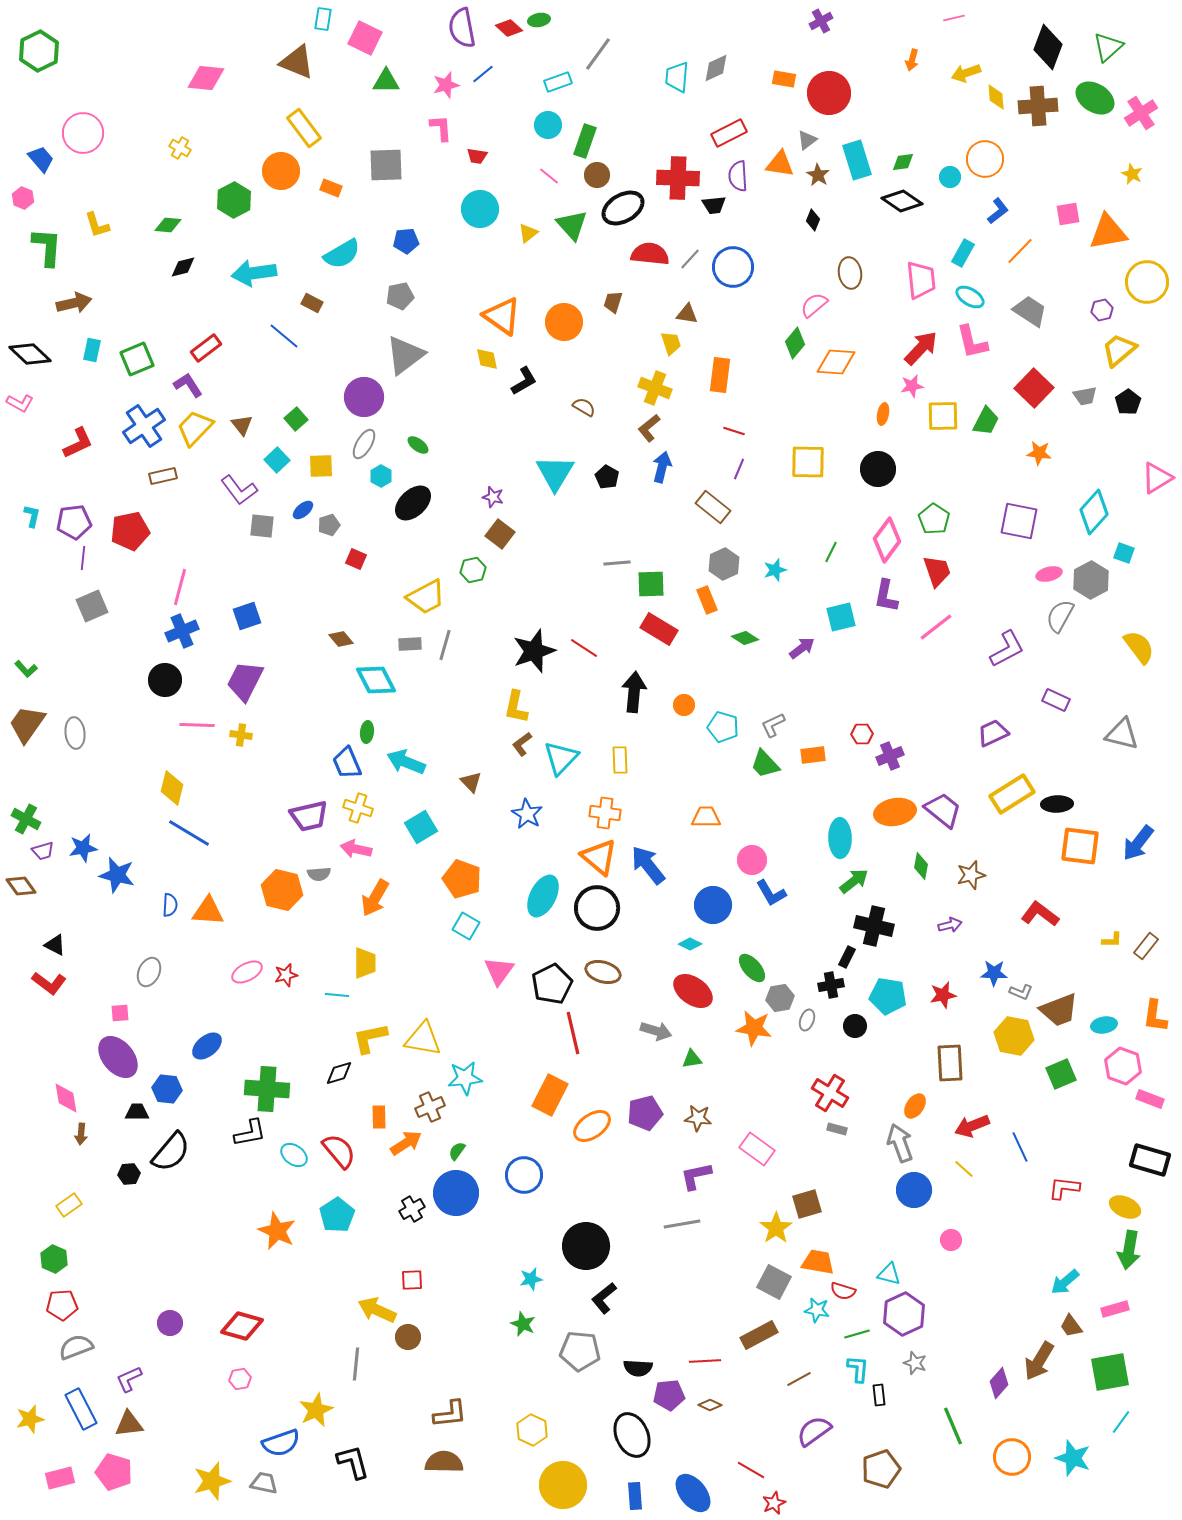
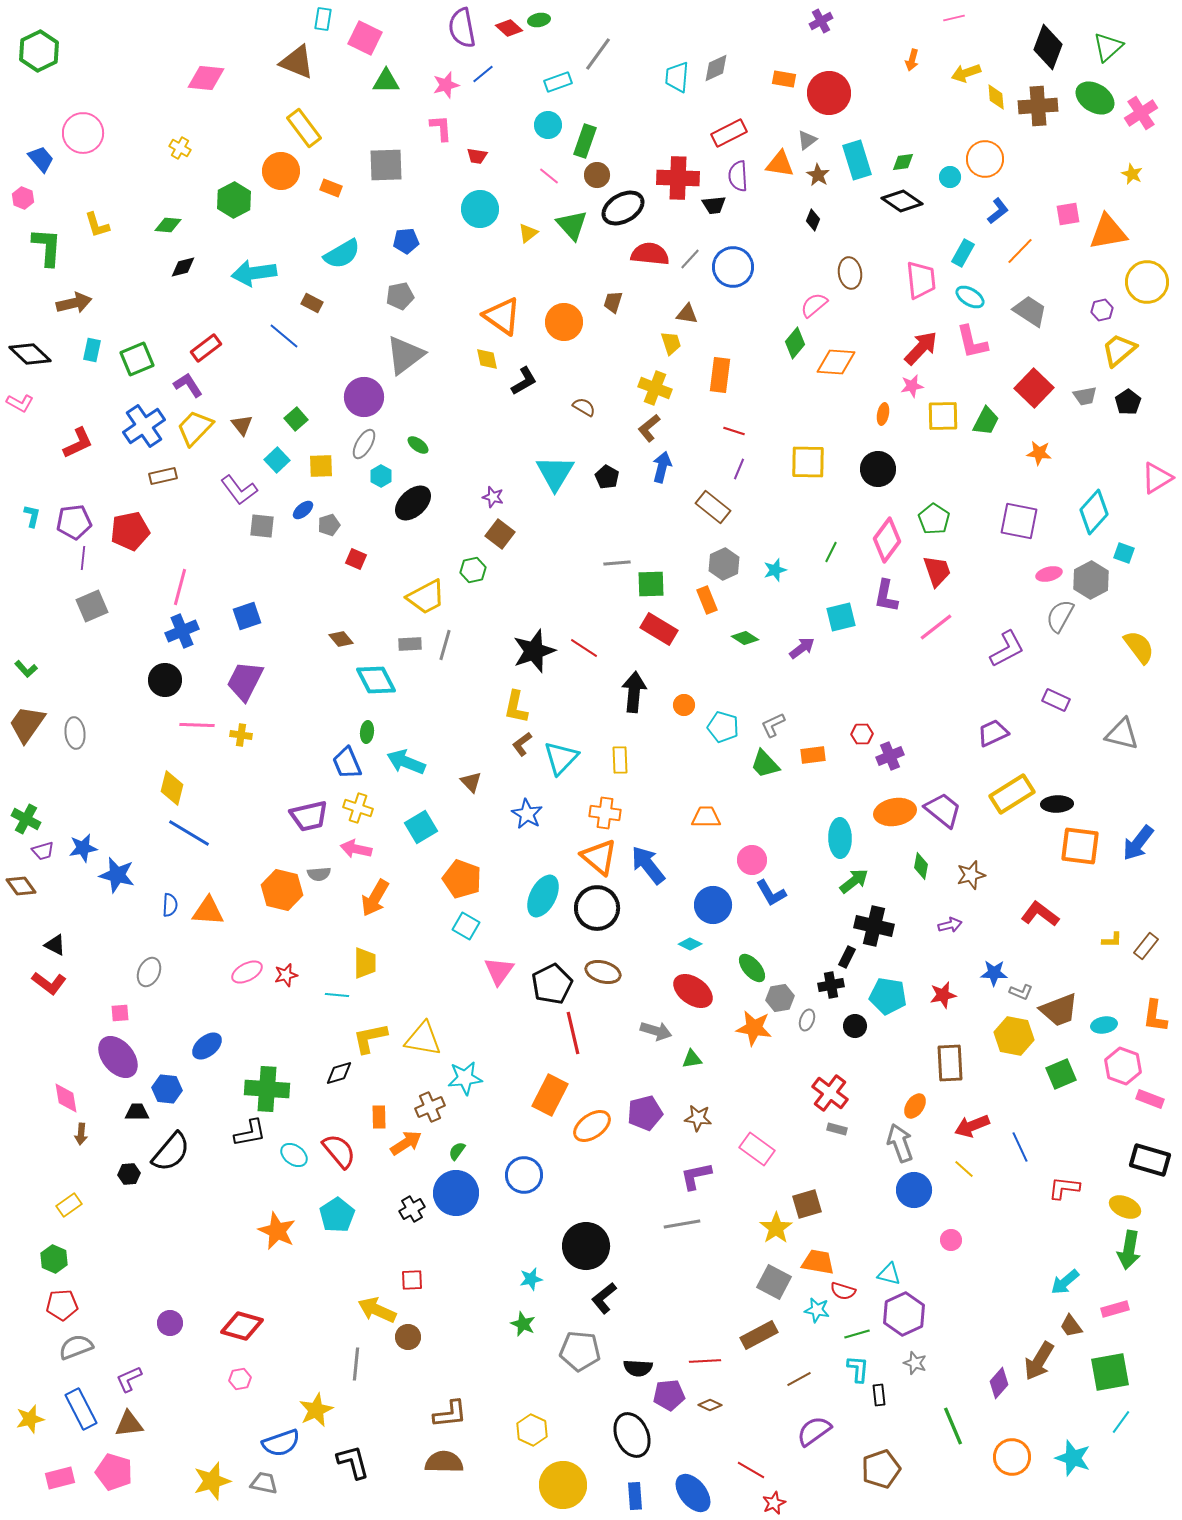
red cross at (830, 1093): rotated 6 degrees clockwise
